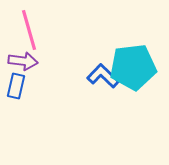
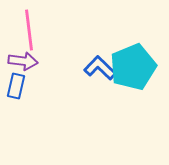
pink line: rotated 9 degrees clockwise
cyan pentagon: rotated 15 degrees counterclockwise
blue L-shape: moved 3 px left, 8 px up
